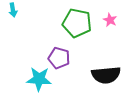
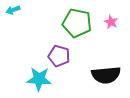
cyan arrow: rotated 80 degrees clockwise
pink star: moved 1 px right, 2 px down
purple pentagon: moved 2 px up
